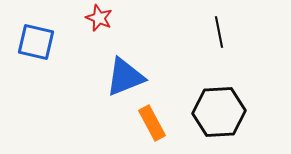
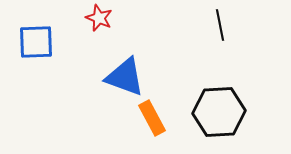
black line: moved 1 px right, 7 px up
blue square: rotated 15 degrees counterclockwise
blue triangle: rotated 42 degrees clockwise
orange rectangle: moved 5 px up
